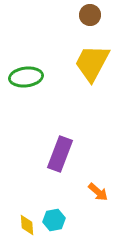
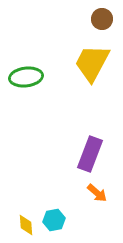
brown circle: moved 12 px right, 4 px down
purple rectangle: moved 30 px right
orange arrow: moved 1 px left, 1 px down
yellow diamond: moved 1 px left
